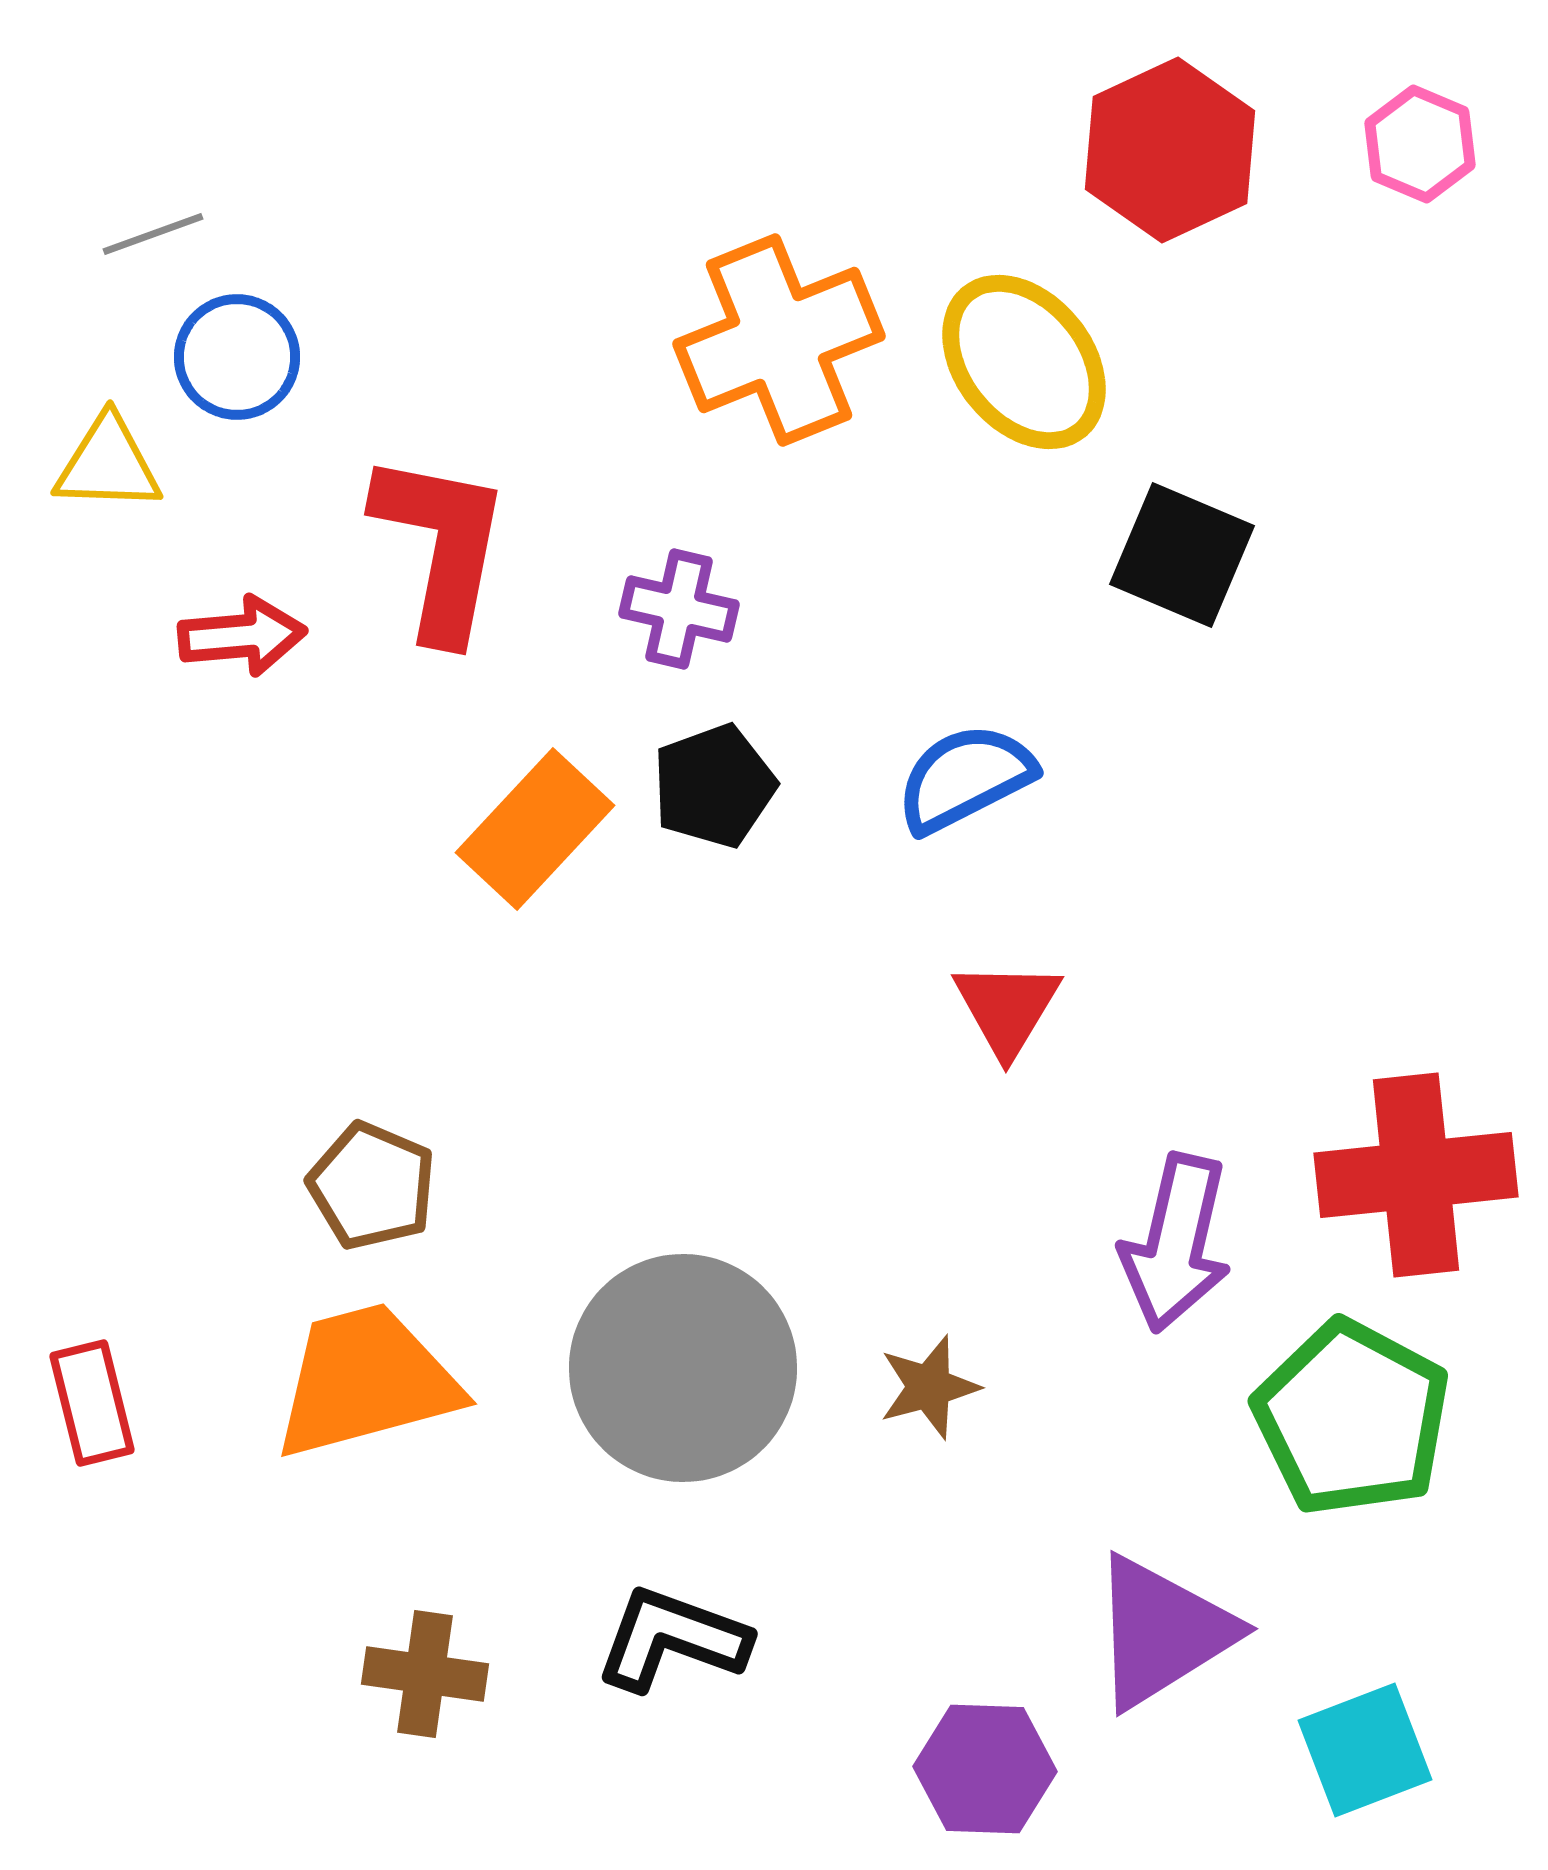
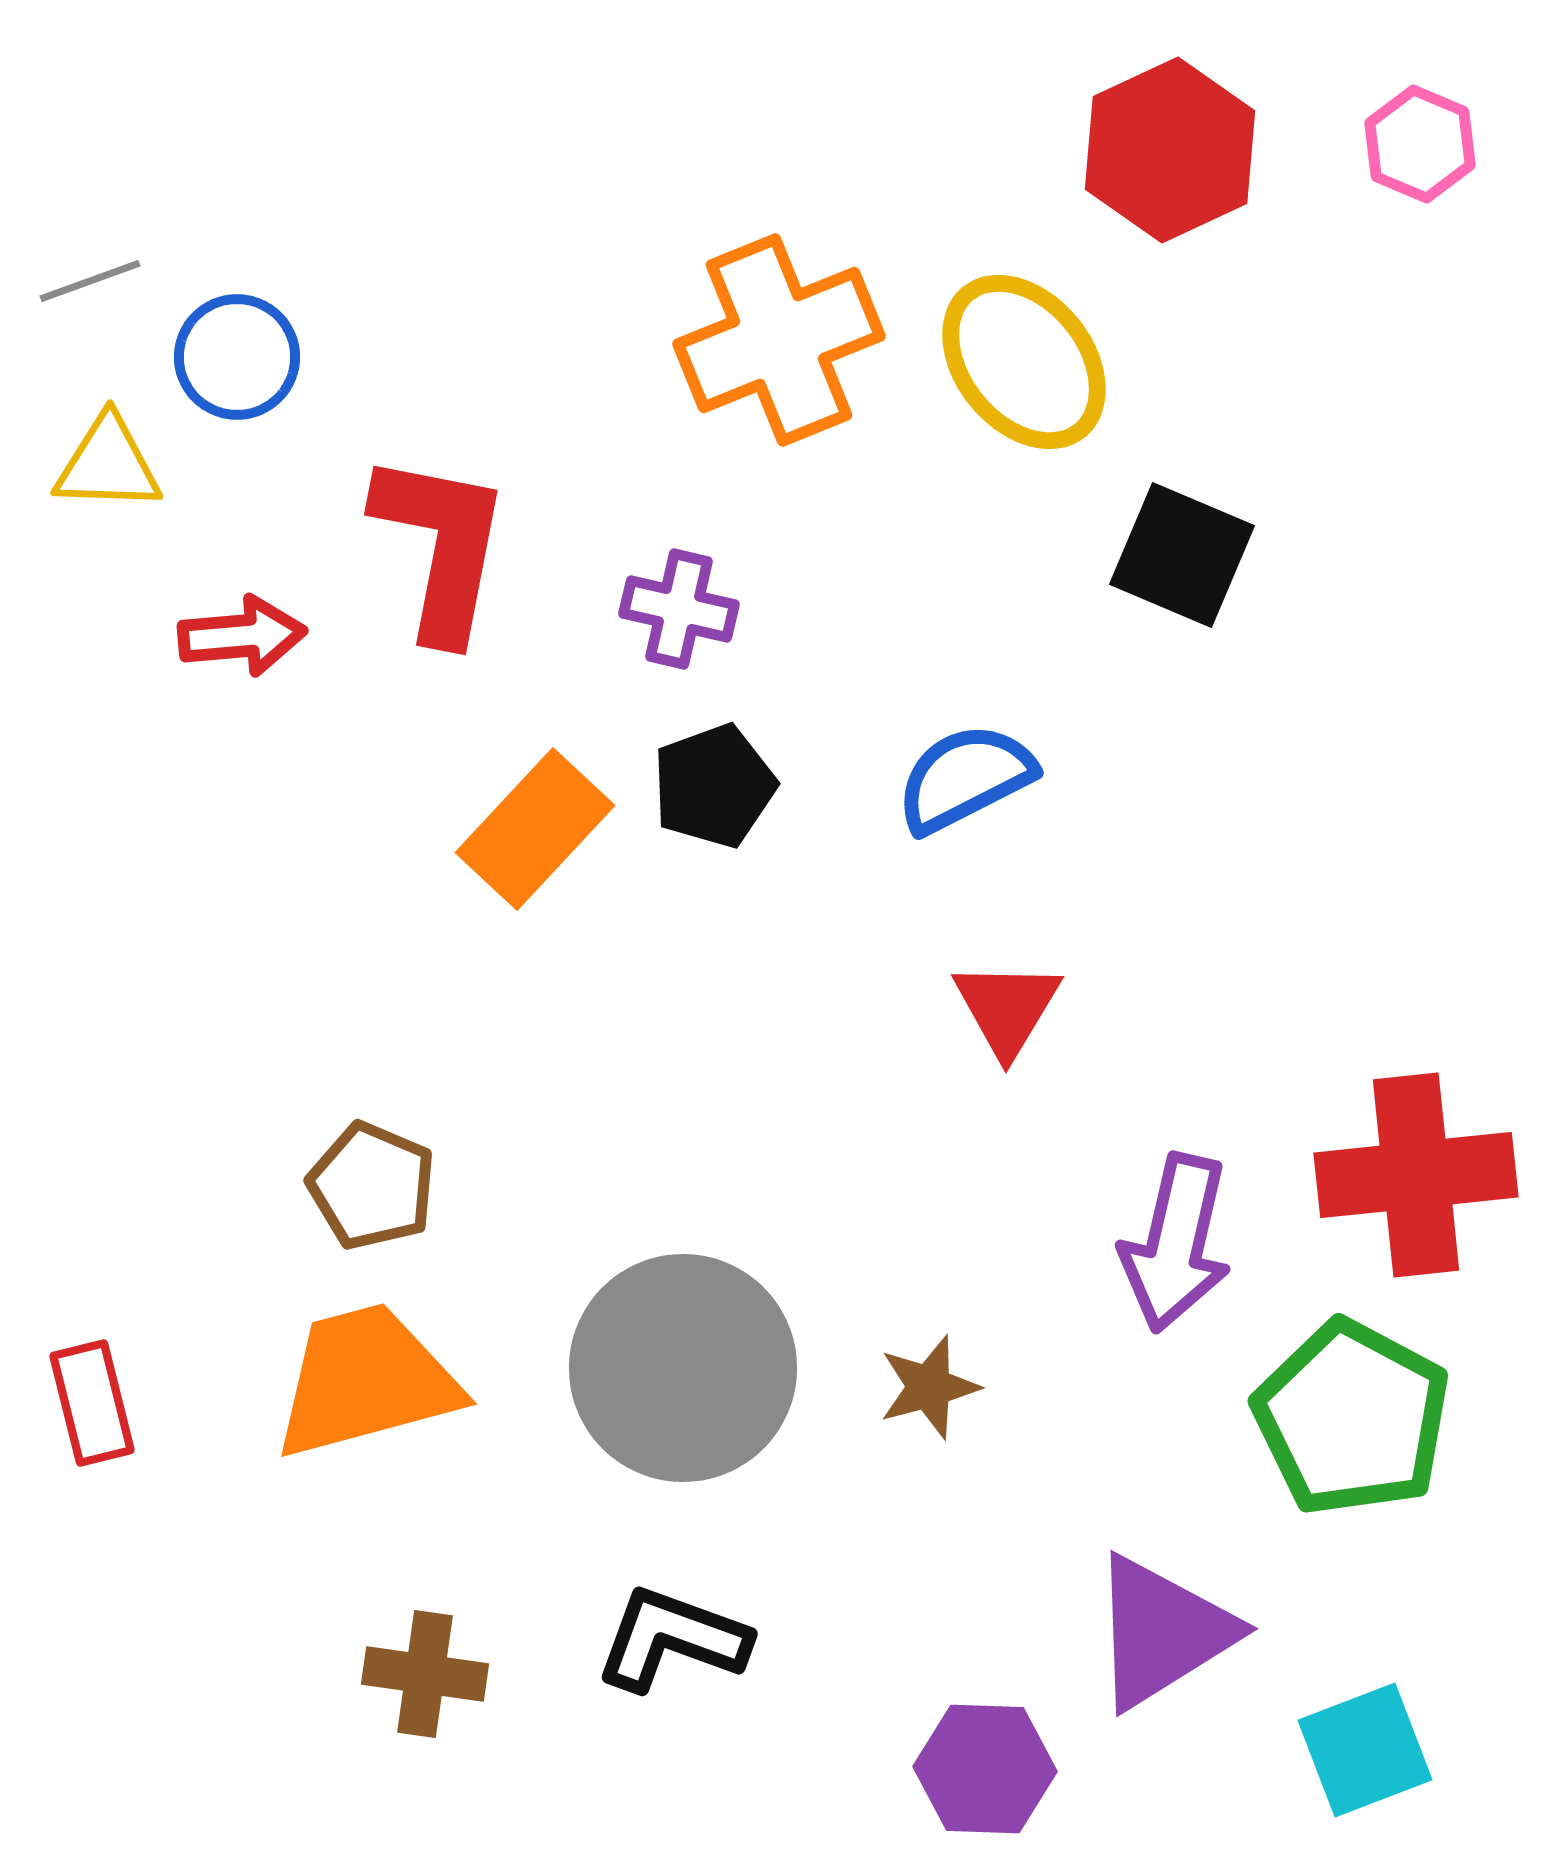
gray line: moved 63 px left, 47 px down
